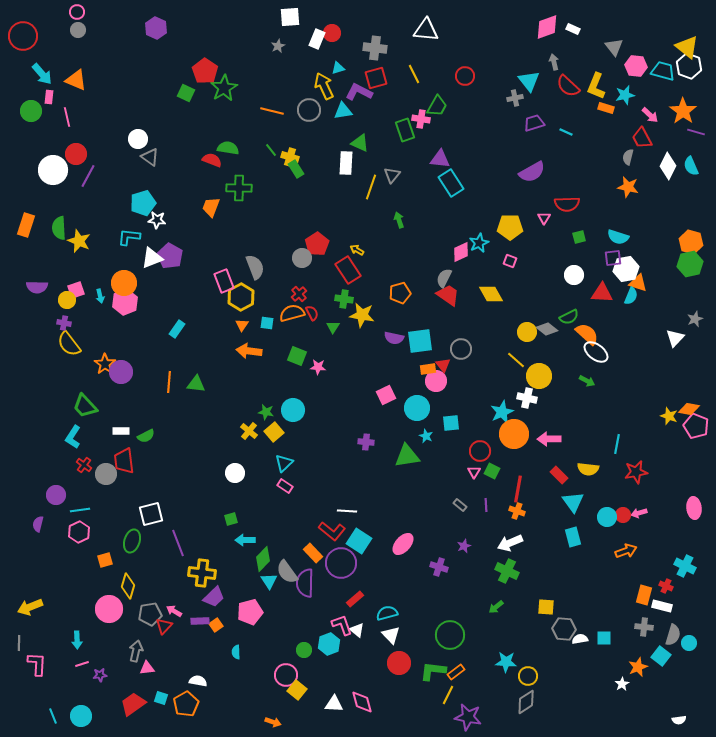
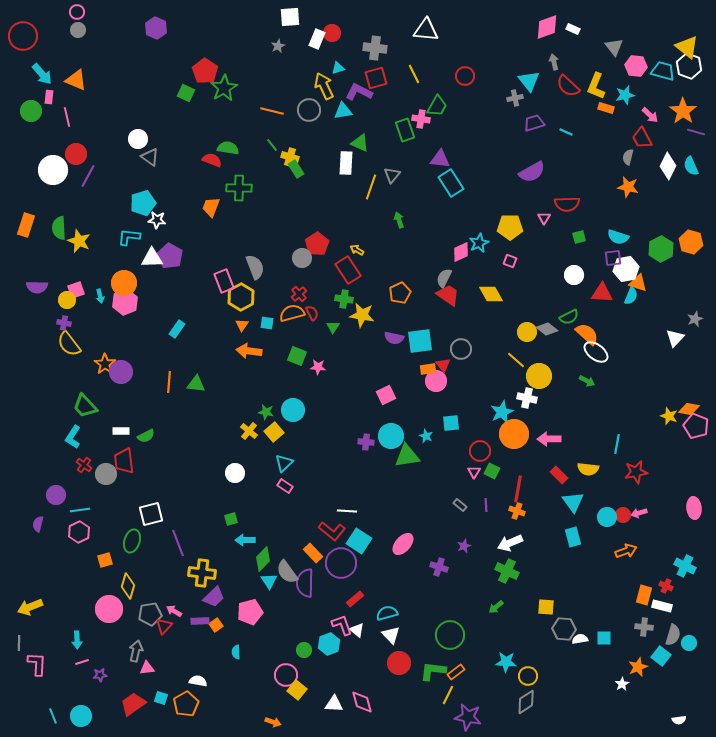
green line at (271, 150): moved 1 px right, 5 px up
white triangle at (152, 258): rotated 20 degrees clockwise
green hexagon at (690, 264): moved 29 px left, 15 px up; rotated 15 degrees counterclockwise
orange pentagon at (400, 293): rotated 10 degrees counterclockwise
cyan circle at (417, 408): moved 26 px left, 28 px down
pink line at (82, 664): moved 2 px up
